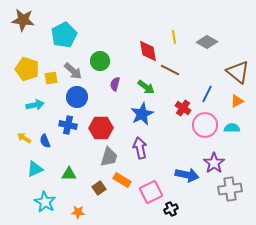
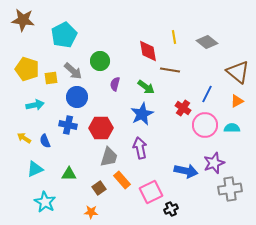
gray diamond: rotated 10 degrees clockwise
brown line: rotated 18 degrees counterclockwise
purple star: rotated 15 degrees clockwise
blue arrow: moved 1 px left, 4 px up
orange rectangle: rotated 18 degrees clockwise
orange star: moved 13 px right
